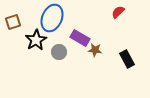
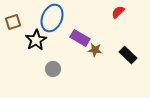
gray circle: moved 6 px left, 17 px down
black rectangle: moved 1 px right, 4 px up; rotated 18 degrees counterclockwise
